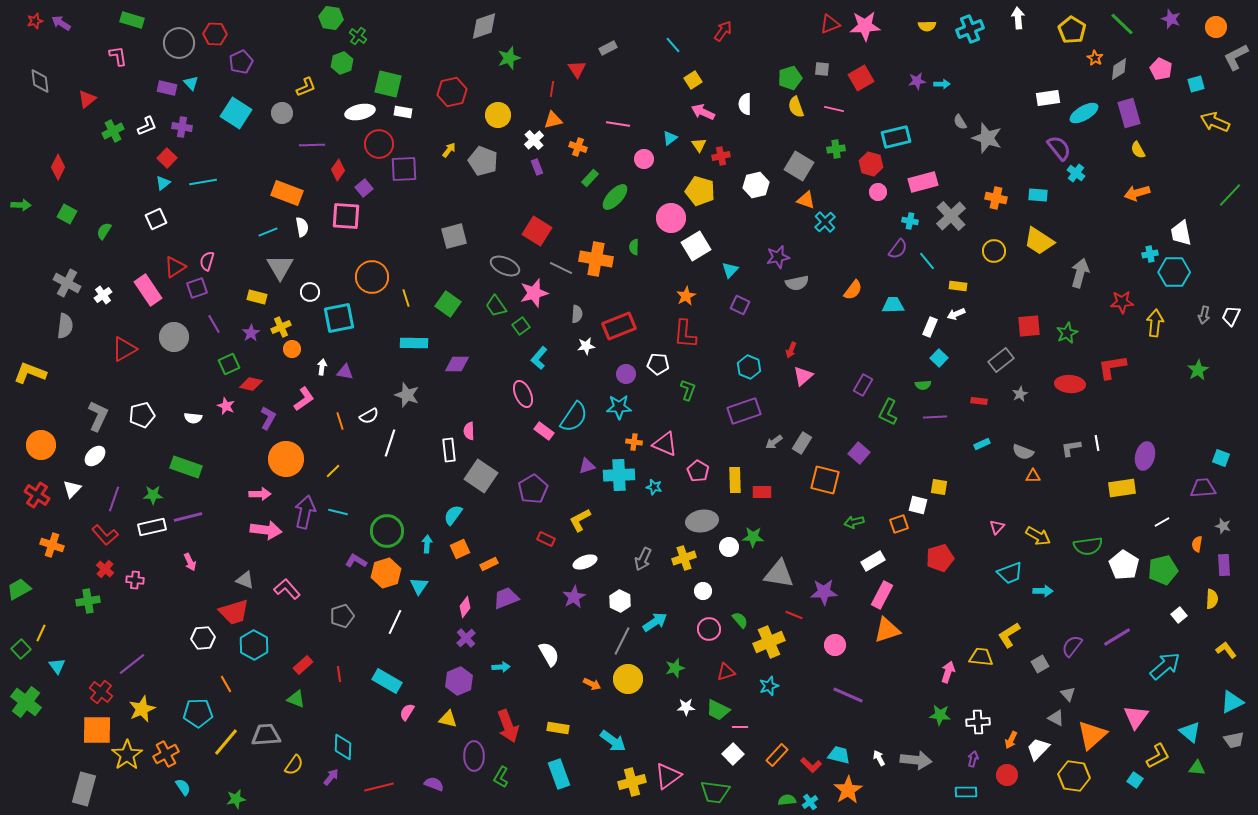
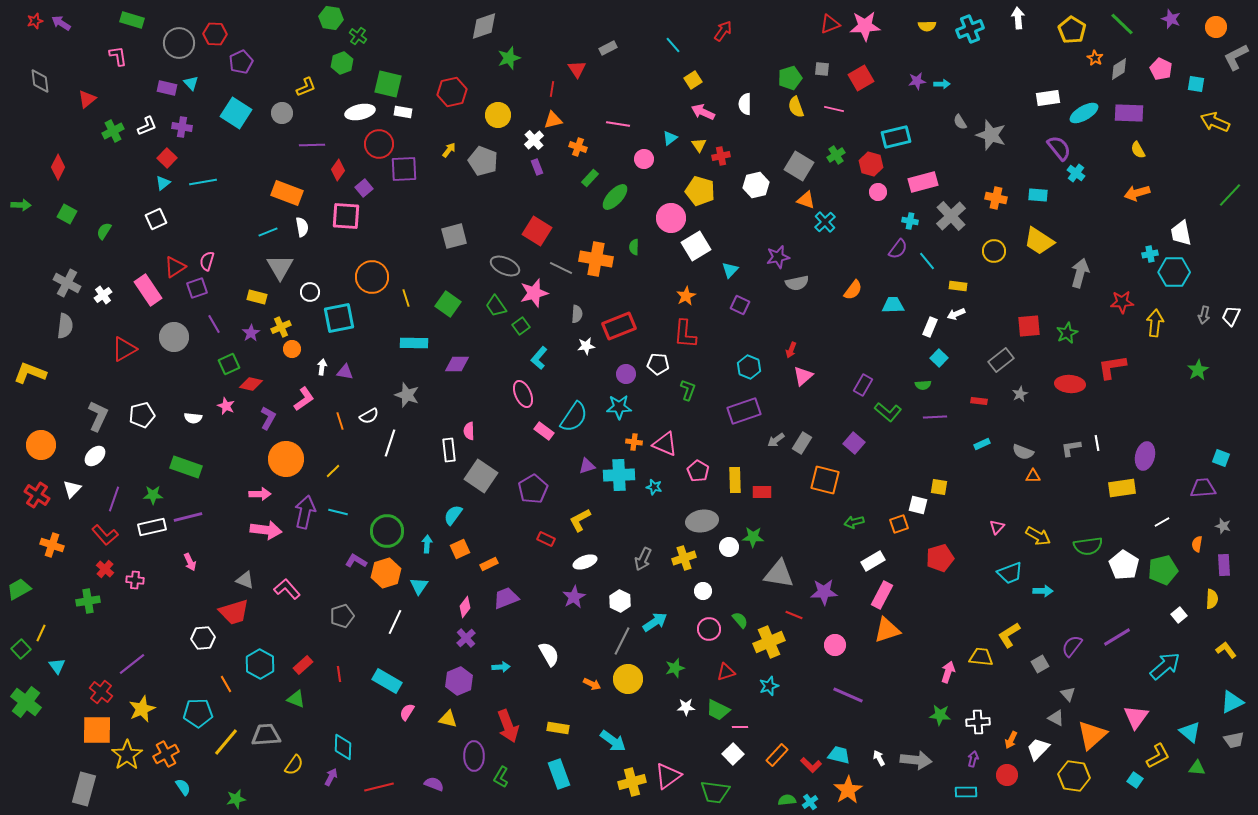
cyan square at (1196, 84): rotated 24 degrees clockwise
purple rectangle at (1129, 113): rotated 72 degrees counterclockwise
gray star at (987, 138): moved 4 px right, 3 px up
green cross at (836, 149): moved 6 px down; rotated 24 degrees counterclockwise
green L-shape at (888, 412): rotated 76 degrees counterclockwise
gray arrow at (774, 442): moved 2 px right, 2 px up
purple square at (859, 453): moved 5 px left, 10 px up
cyan hexagon at (254, 645): moved 6 px right, 19 px down
purple arrow at (331, 777): rotated 12 degrees counterclockwise
